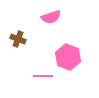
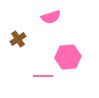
brown cross: rotated 35 degrees clockwise
pink hexagon: rotated 25 degrees counterclockwise
